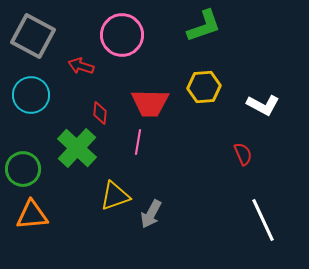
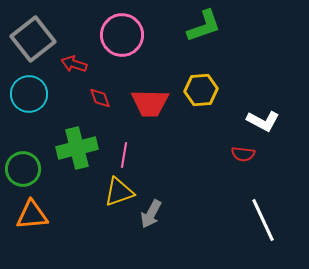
gray square: moved 3 px down; rotated 24 degrees clockwise
red arrow: moved 7 px left, 2 px up
yellow hexagon: moved 3 px left, 3 px down
cyan circle: moved 2 px left, 1 px up
white L-shape: moved 16 px down
red diamond: moved 15 px up; rotated 25 degrees counterclockwise
pink line: moved 14 px left, 13 px down
green cross: rotated 33 degrees clockwise
red semicircle: rotated 120 degrees clockwise
yellow triangle: moved 4 px right, 4 px up
